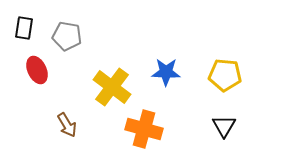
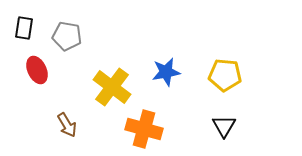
blue star: rotated 12 degrees counterclockwise
